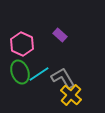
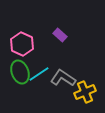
gray L-shape: rotated 25 degrees counterclockwise
yellow cross: moved 14 px right, 3 px up; rotated 25 degrees clockwise
